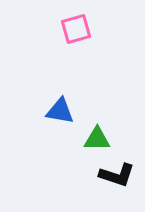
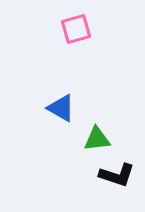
blue triangle: moved 1 px right, 3 px up; rotated 20 degrees clockwise
green triangle: rotated 8 degrees counterclockwise
